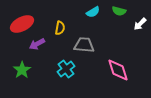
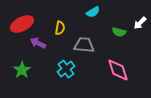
green semicircle: moved 21 px down
white arrow: moved 1 px up
purple arrow: moved 1 px right, 1 px up; rotated 56 degrees clockwise
